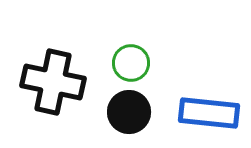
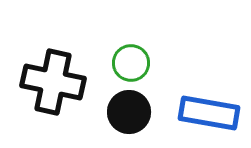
blue rectangle: rotated 4 degrees clockwise
